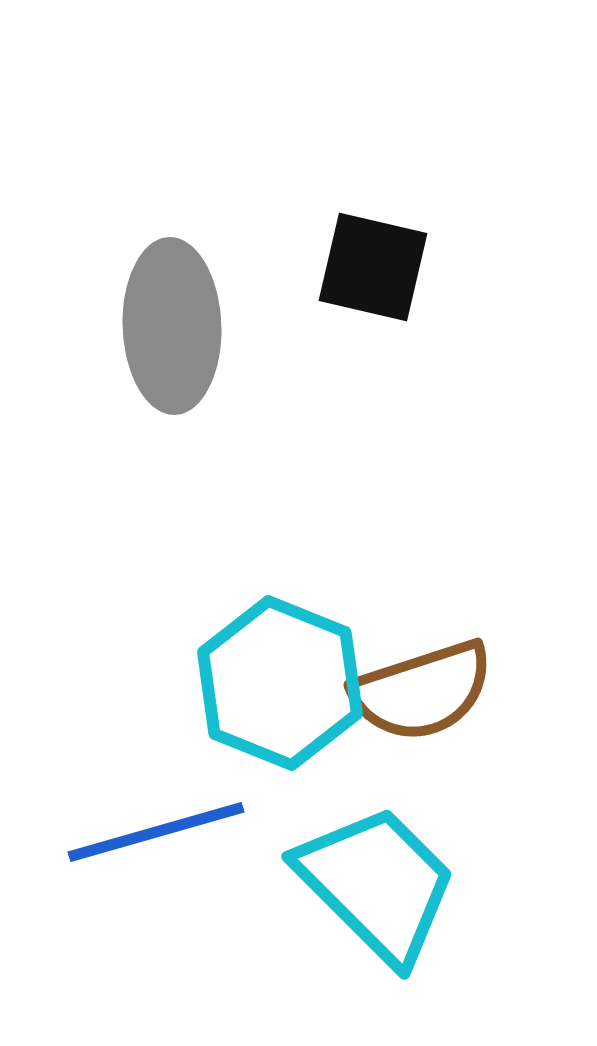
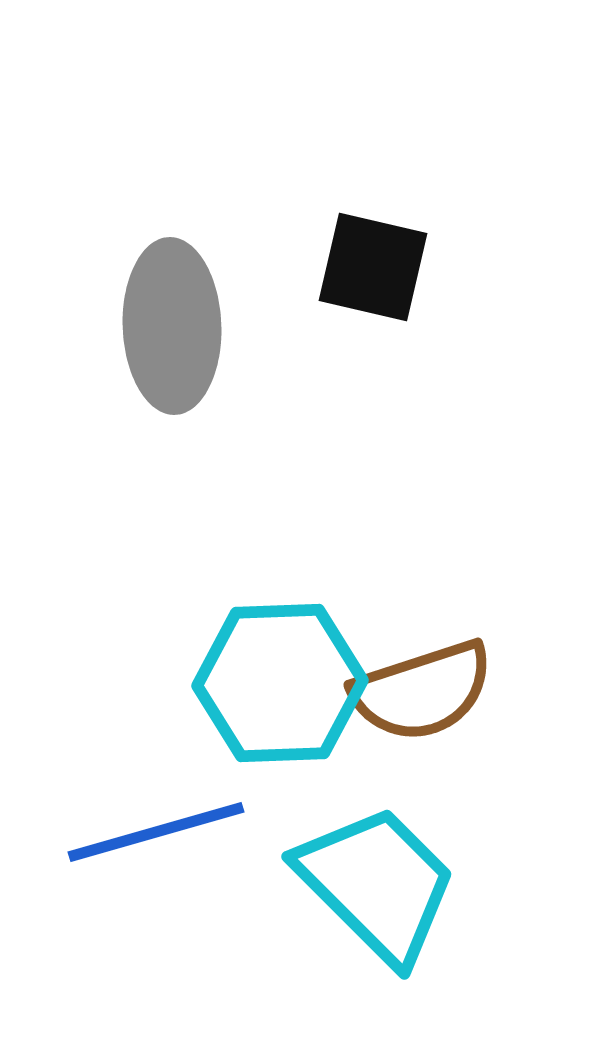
cyan hexagon: rotated 24 degrees counterclockwise
